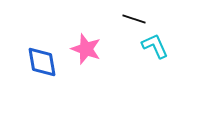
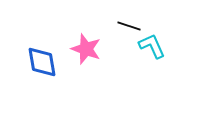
black line: moved 5 px left, 7 px down
cyan L-shape: moved 3 px left
